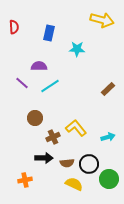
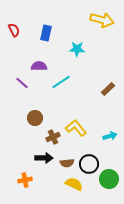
red semicircle: moved 3 px down; rotated 24 degrees counterclockwise
blue rectangle: moved 3 px left
cyan line: moved 11 px right, 4 px up
cyan arrow: moved 2 px right, 1 px up
